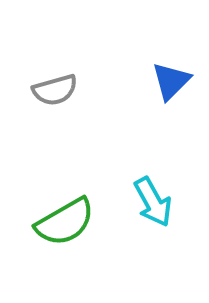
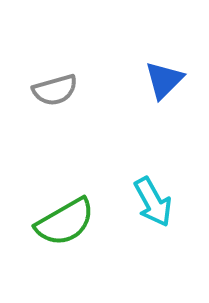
blue triangle: moved 7 px left, 1 px up
